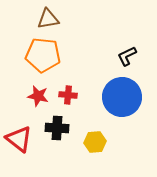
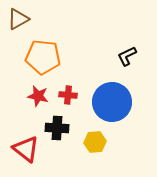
brown triangle: moved 30 px left; rotated 20 degrees counterclockwise
orange pentagon: moved 2 px down
blue circle: moved 10 px left, 5 px down
red triangle: moved 7 px right, 10 px down
